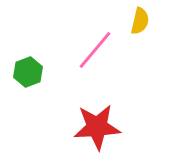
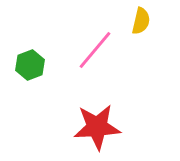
yellow semicircle: moved 1 px right
green hexagon: moved 2 px right, 7 px up
